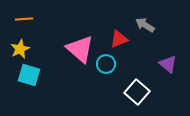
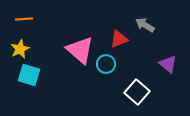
pink triangle: moved 1 px down
